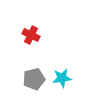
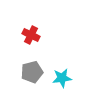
gray pentagon: moved 2 px left, 7 px up
